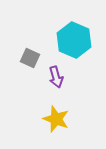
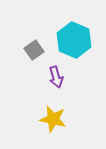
gray square: moved 4 px right, 8 px up; rotated 30 degrees clockwise
yellow star: moved 3 px left; rotated 8 degrees counterclockwise
